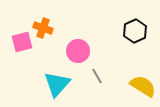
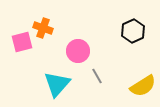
black hexagon: moved 2 px left
yellow semicircle: rotated 116 degrees clockwise
